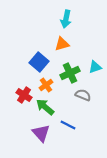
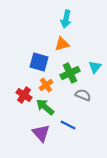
blue square: rotated 24 degrees counterclockwise
cyan triangle: rotated 32 degrees counterclockwise
